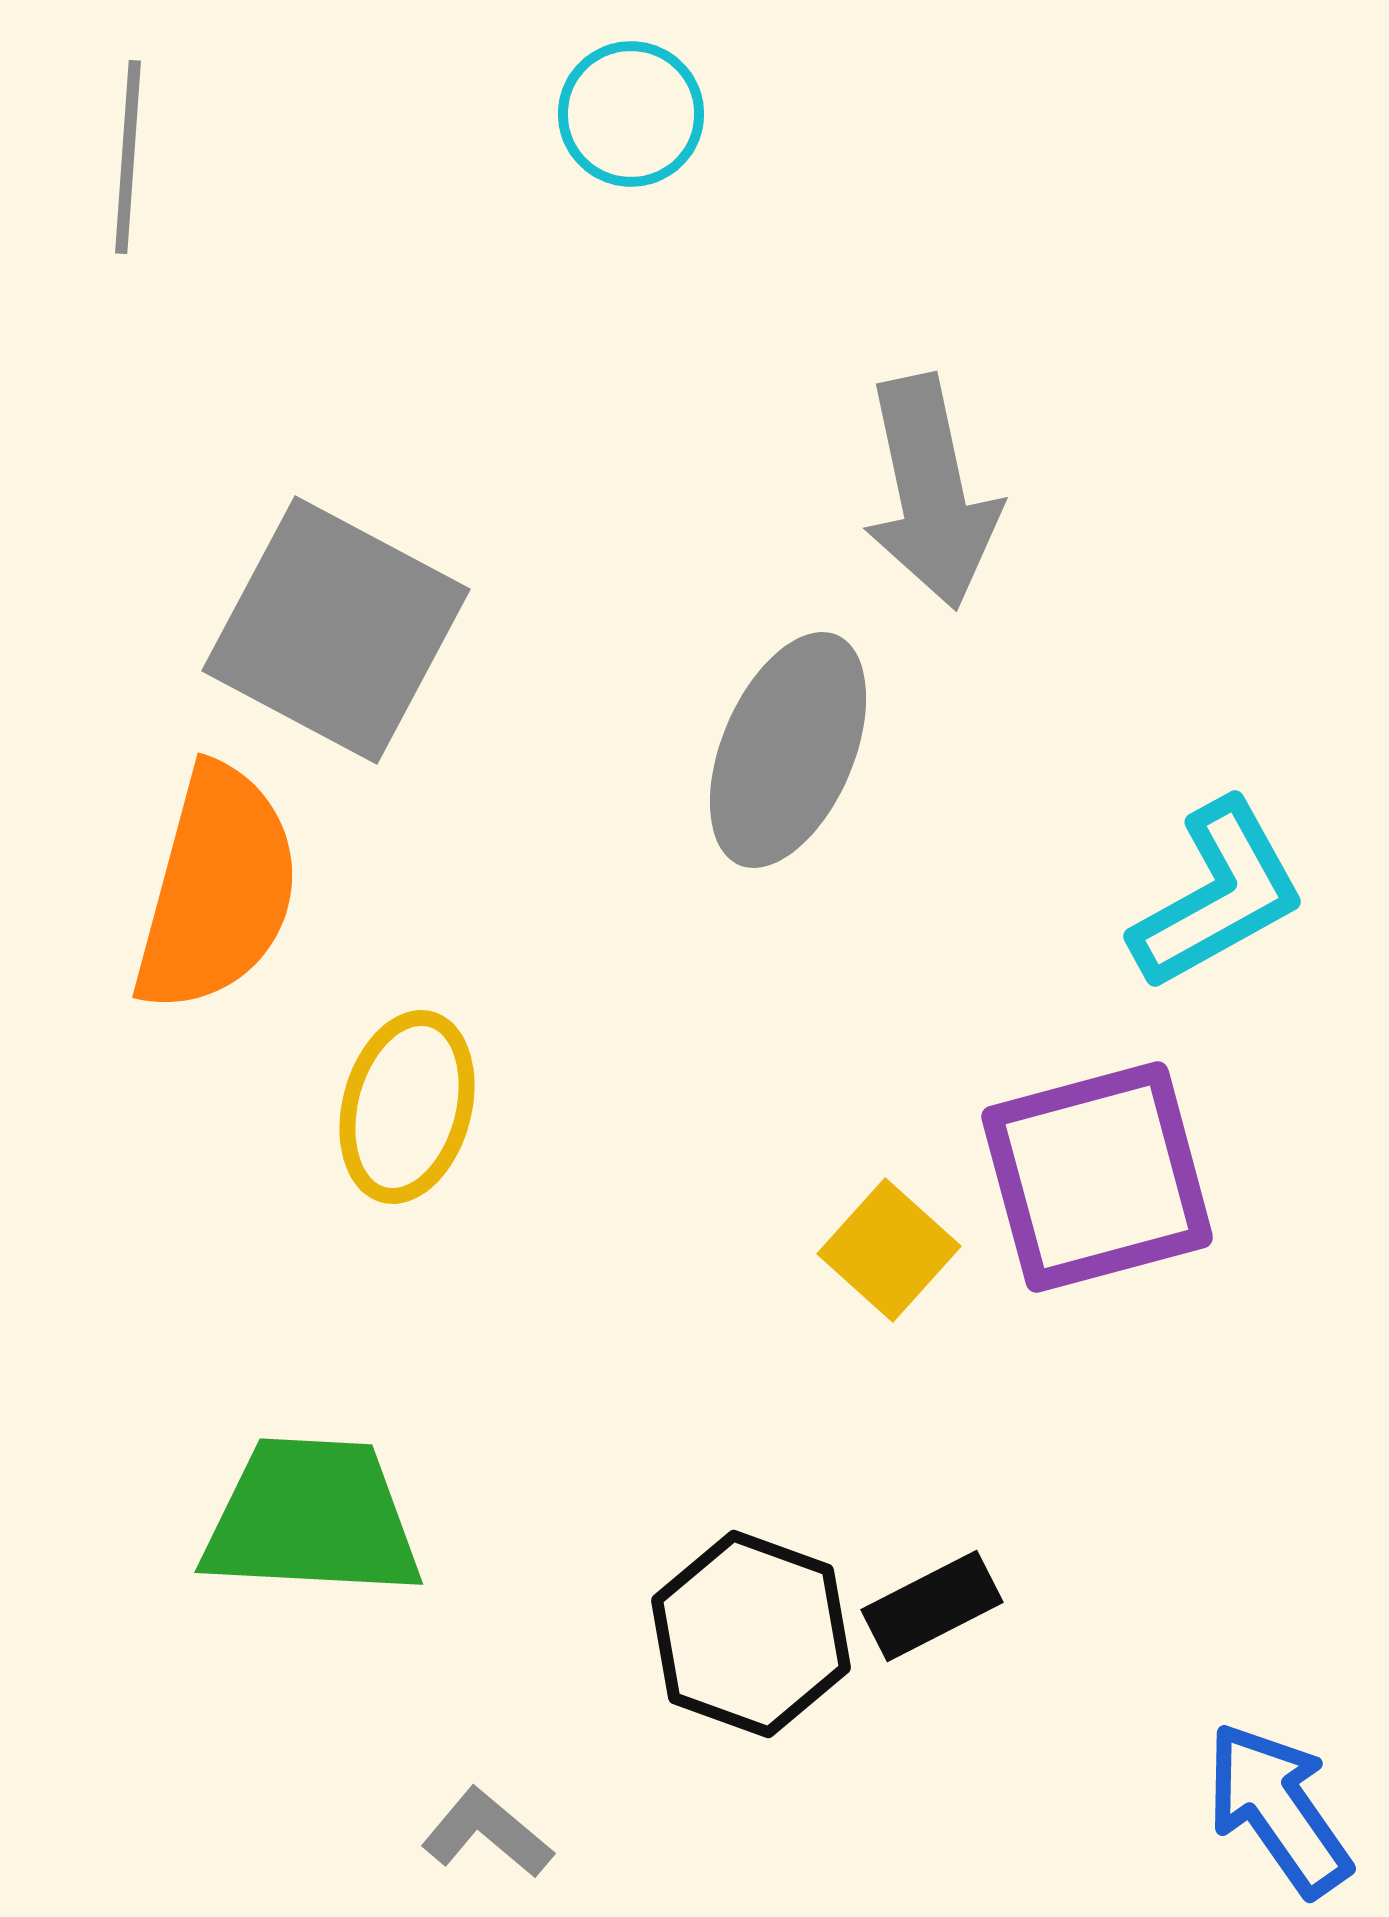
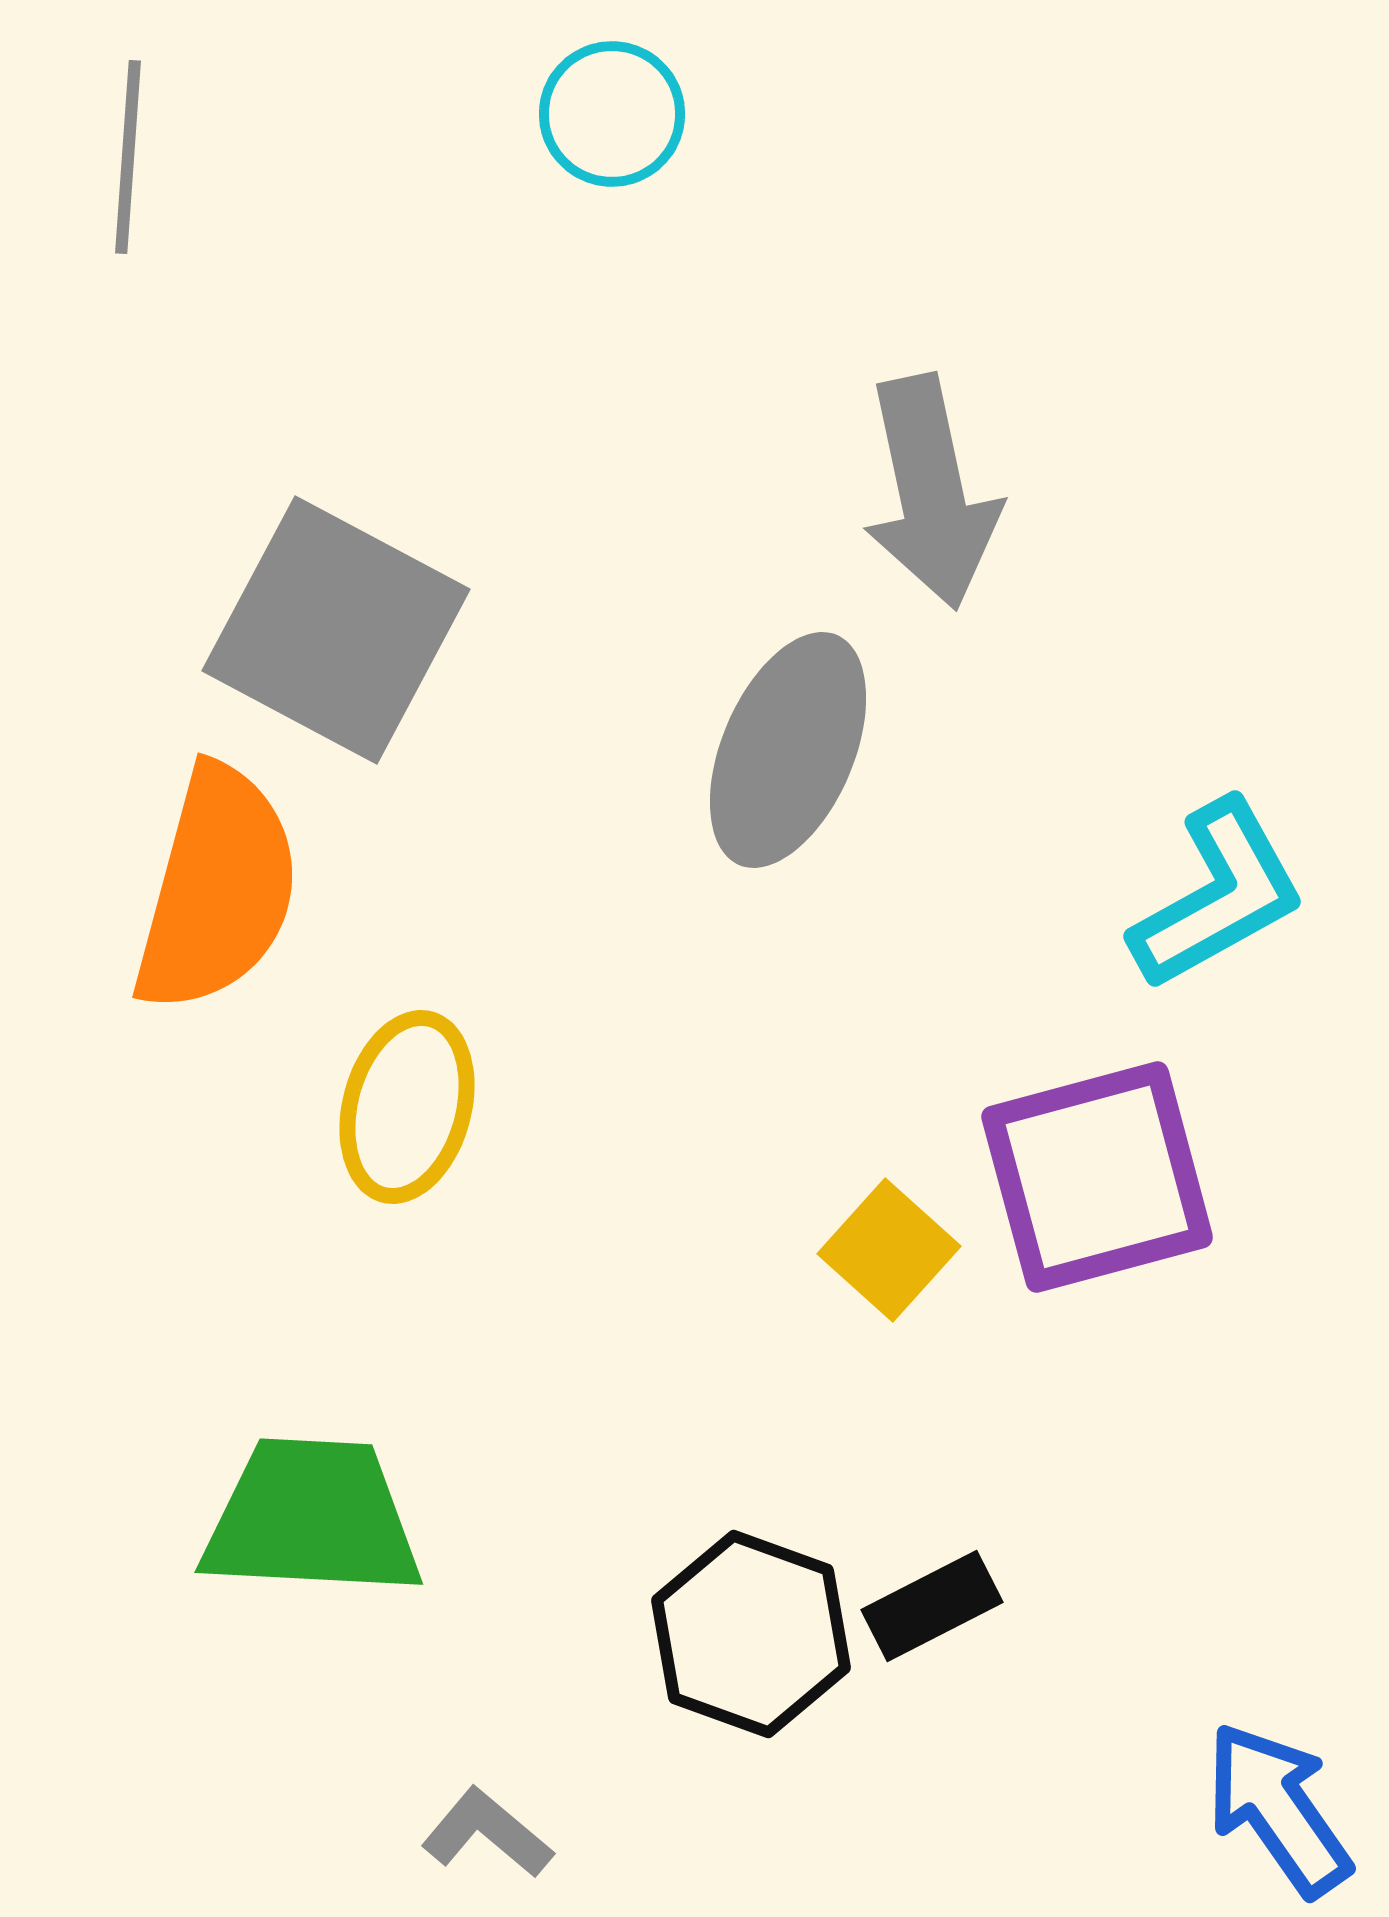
cyan circle: moved 19 px left
